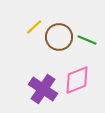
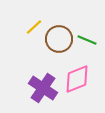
brown circle: moved 2 px down
pink diamond: moved 1 px up
purple cross: moved 1 px up
